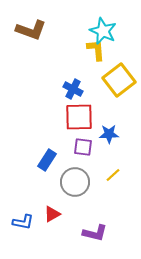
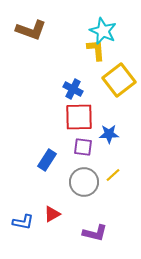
gray circle: moved 9 px right
